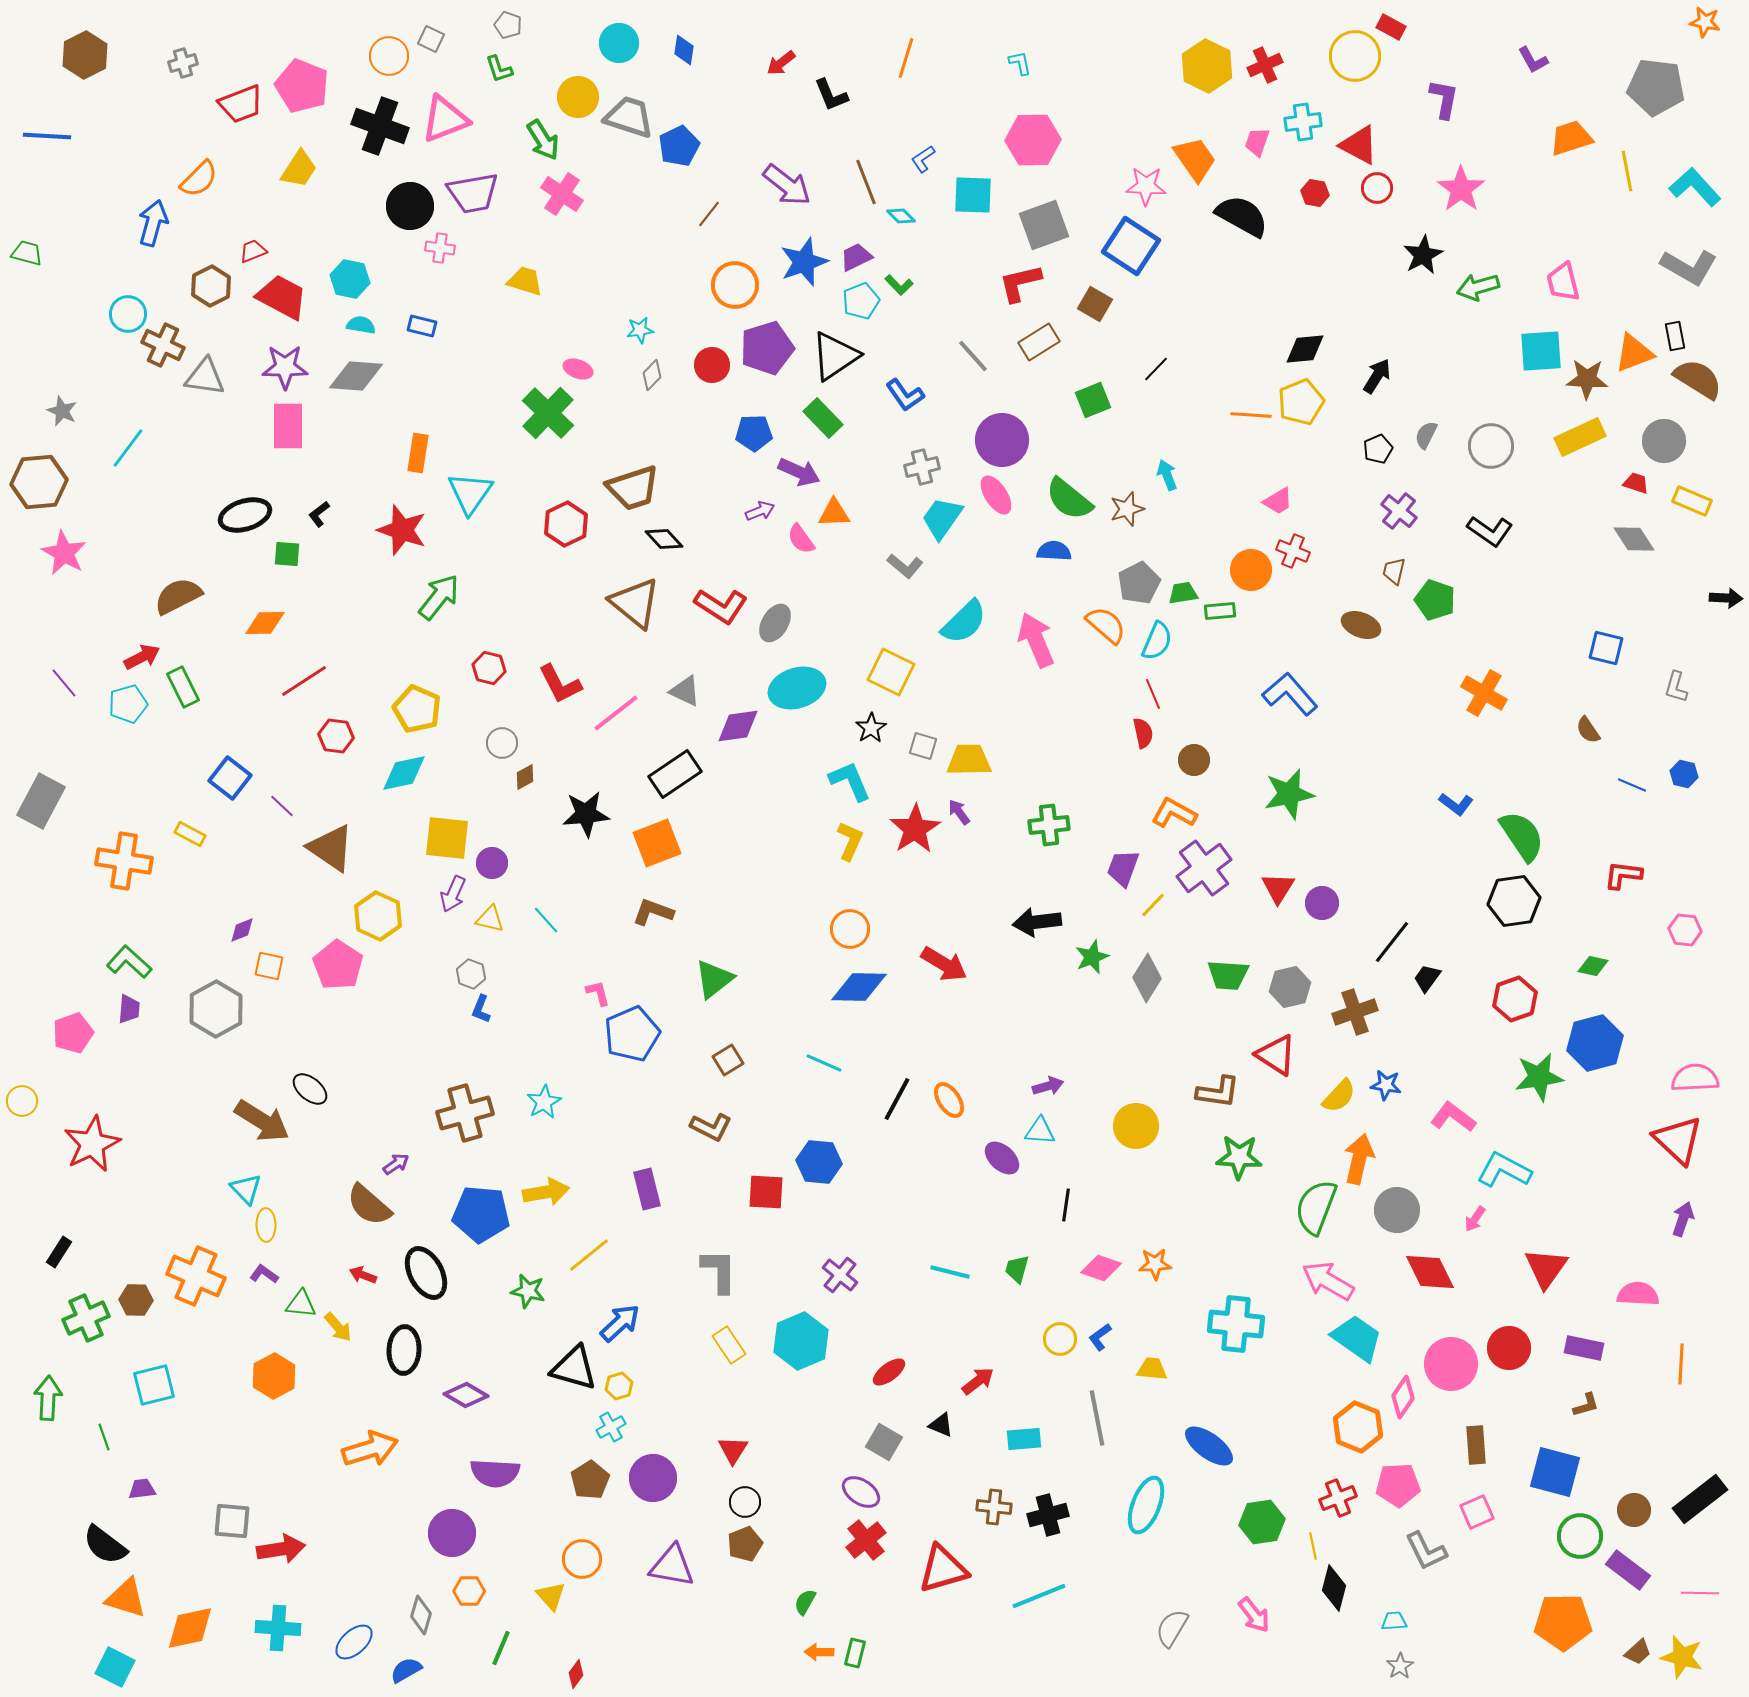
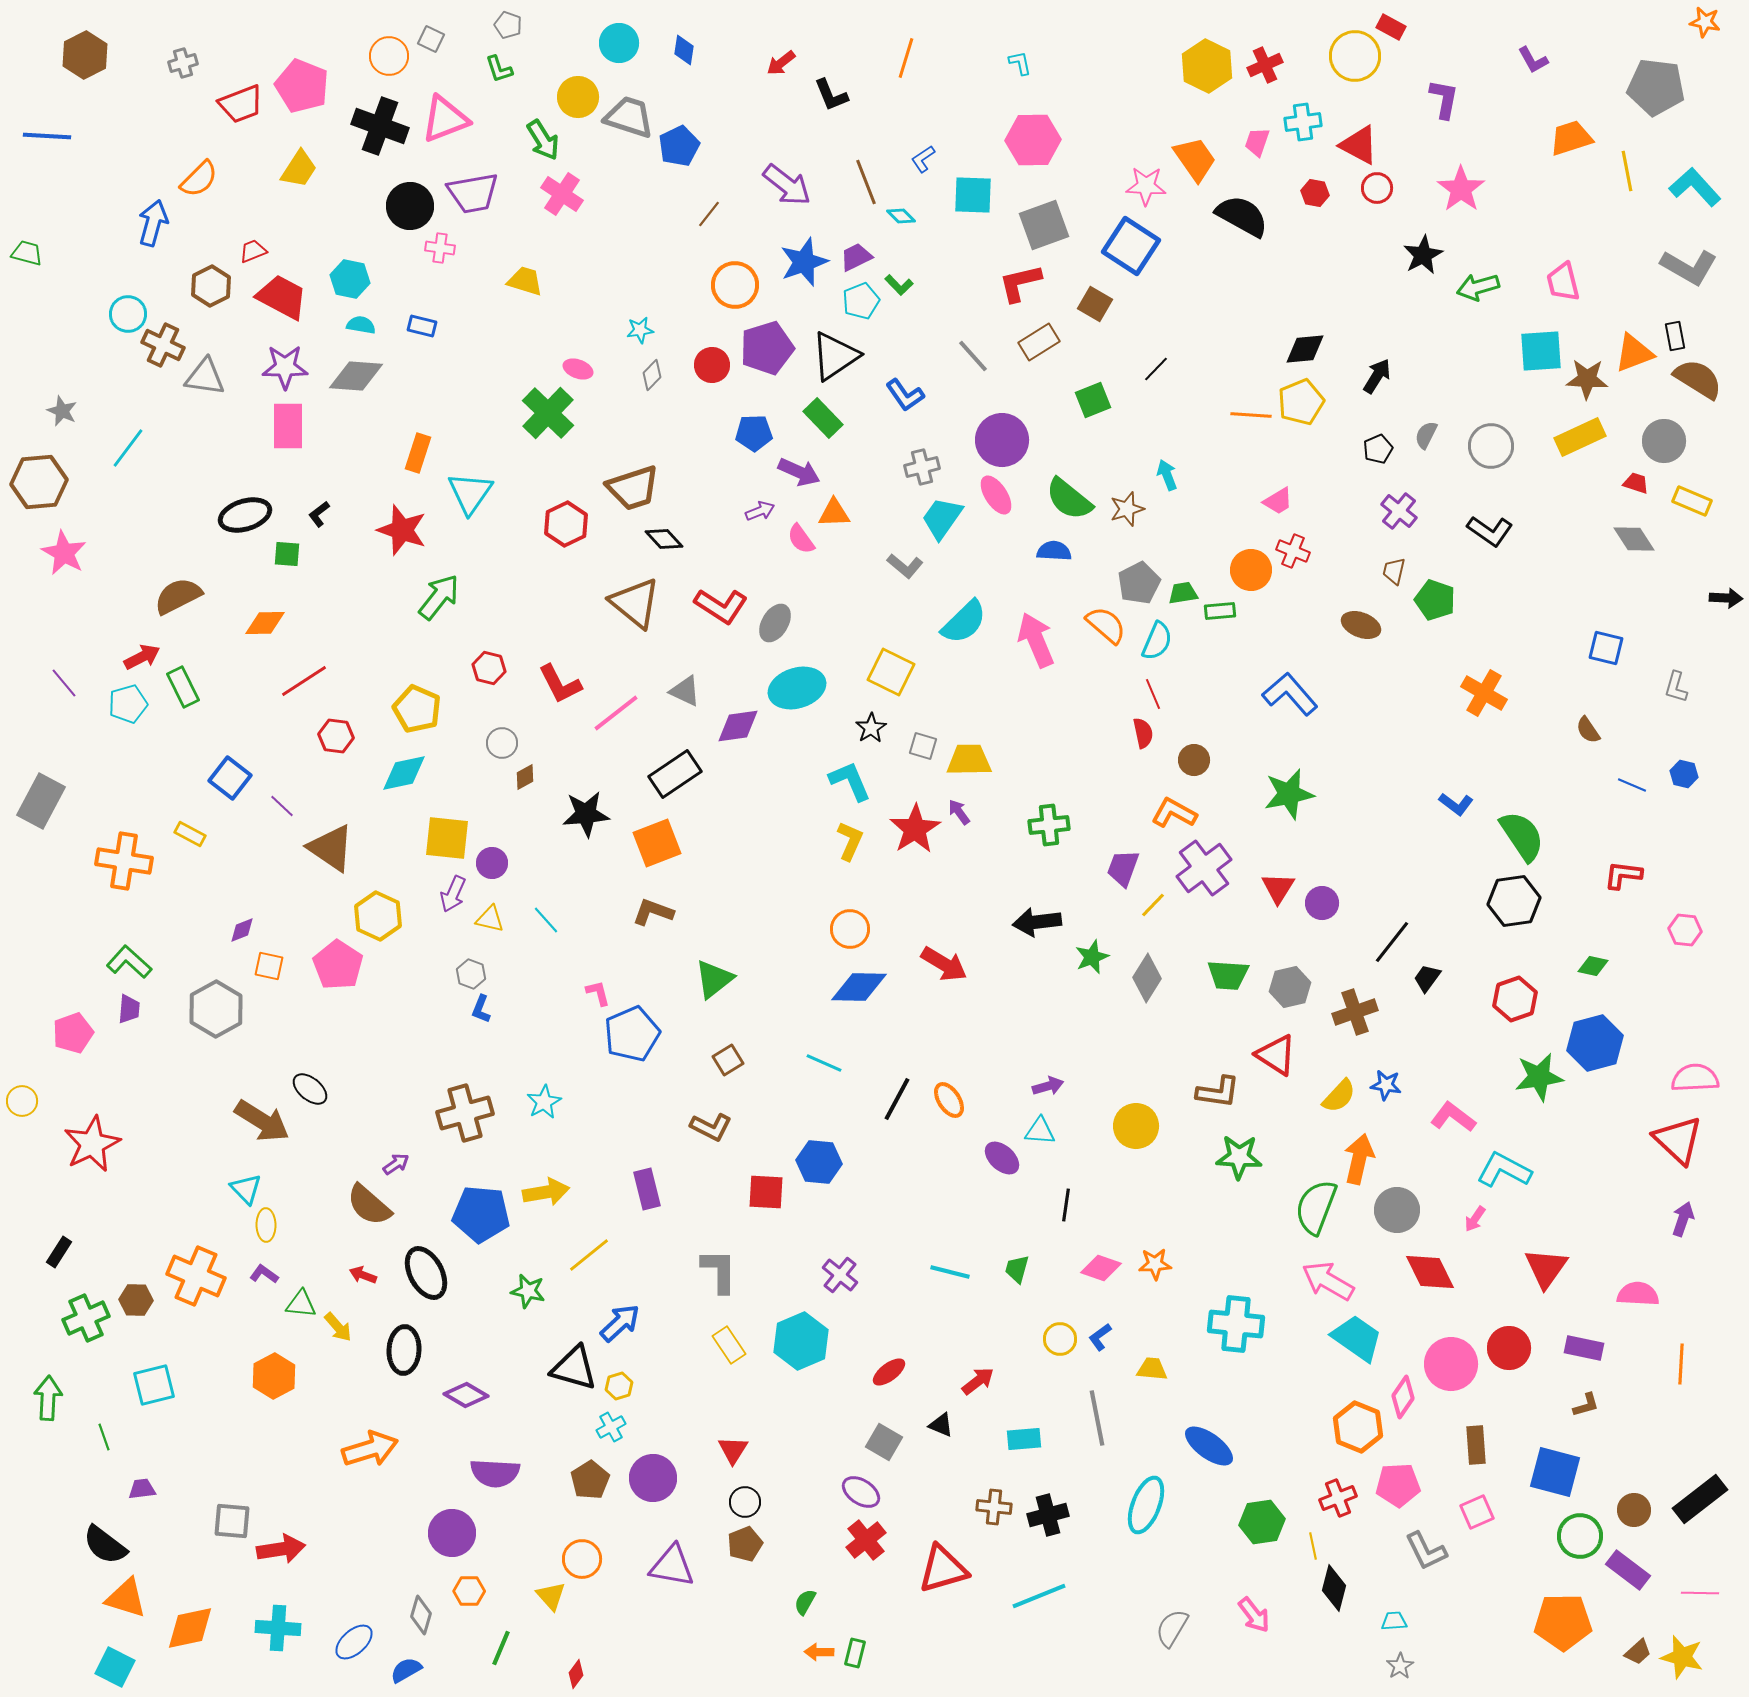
orange rectangle at (418, 453): rotated 9 degrees clockwise
